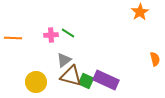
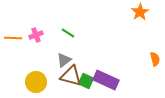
pink cross: moved 15 px left; rotated 16 degrees counterclockwise
